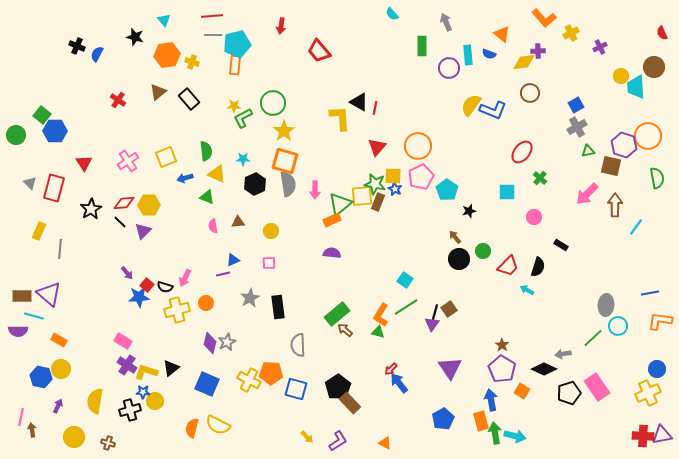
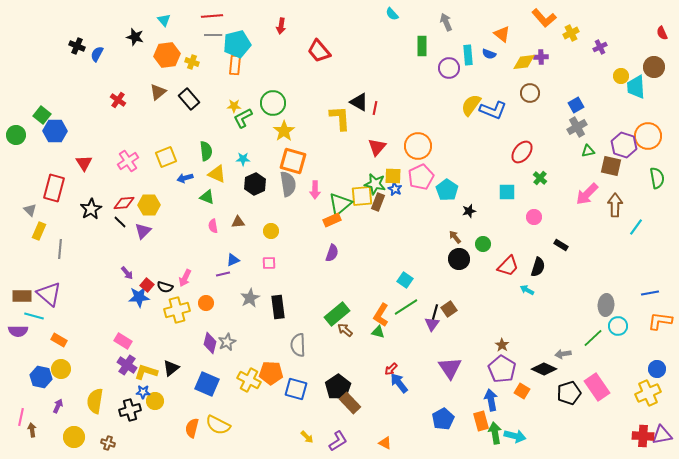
purple cross at (538, 51): moved 3 px right, 6 px down
orange square at (285, 161): moved 8 px right
gray triangle at (30, 183): moved 27 px down
green circle at (483, 251): moved 7 px up
purple semicircle at (332, 253): rotated 102 degrees clockwise
